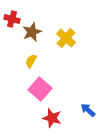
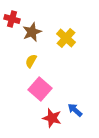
blue arrow: moved 13 px left
